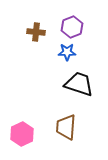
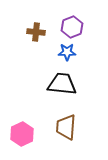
black trapezoid: moved 17 px left; rotated 12 degrees counterclockwise
